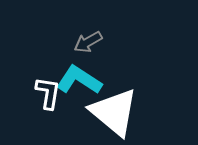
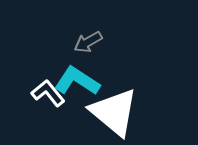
cyan L-shape: moved 2 px left, 1 px down
white L-shape: rotated 48 degrees counterclockwise
